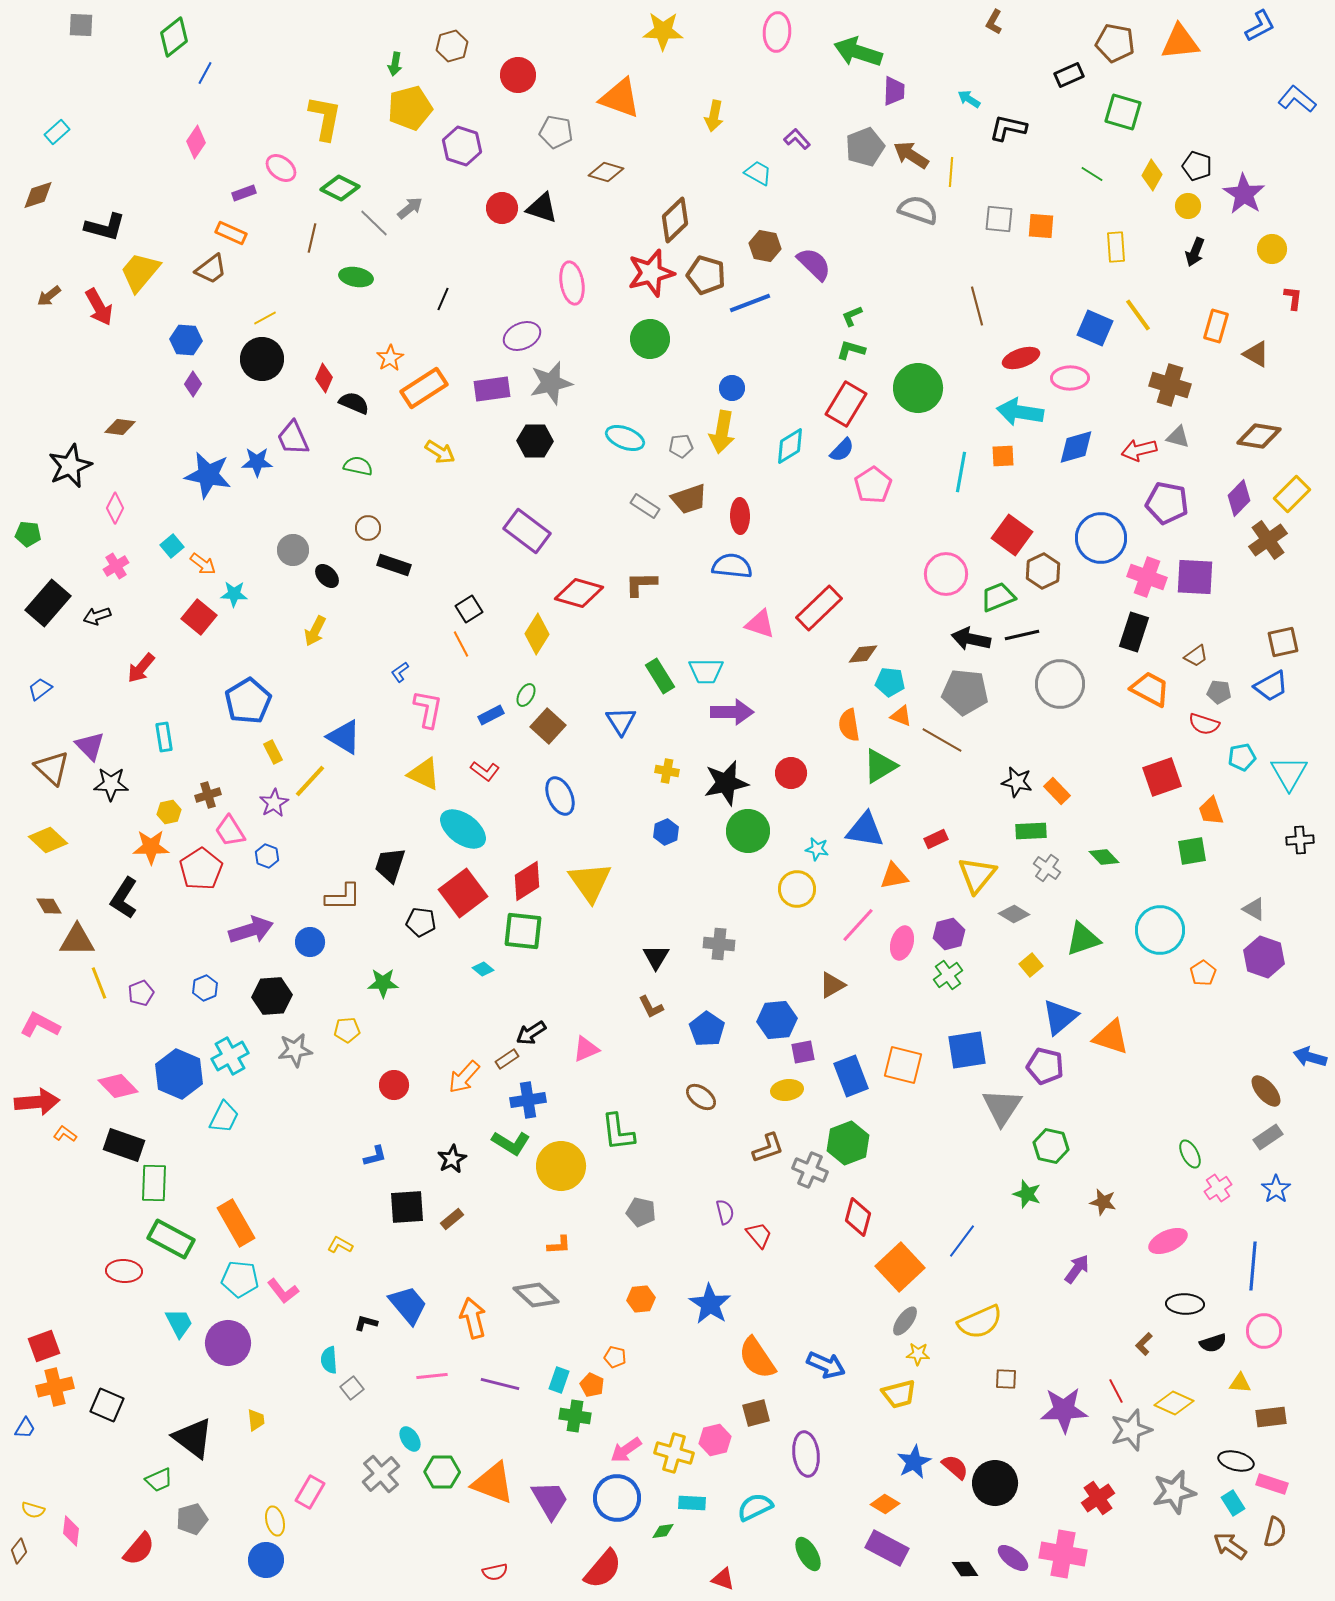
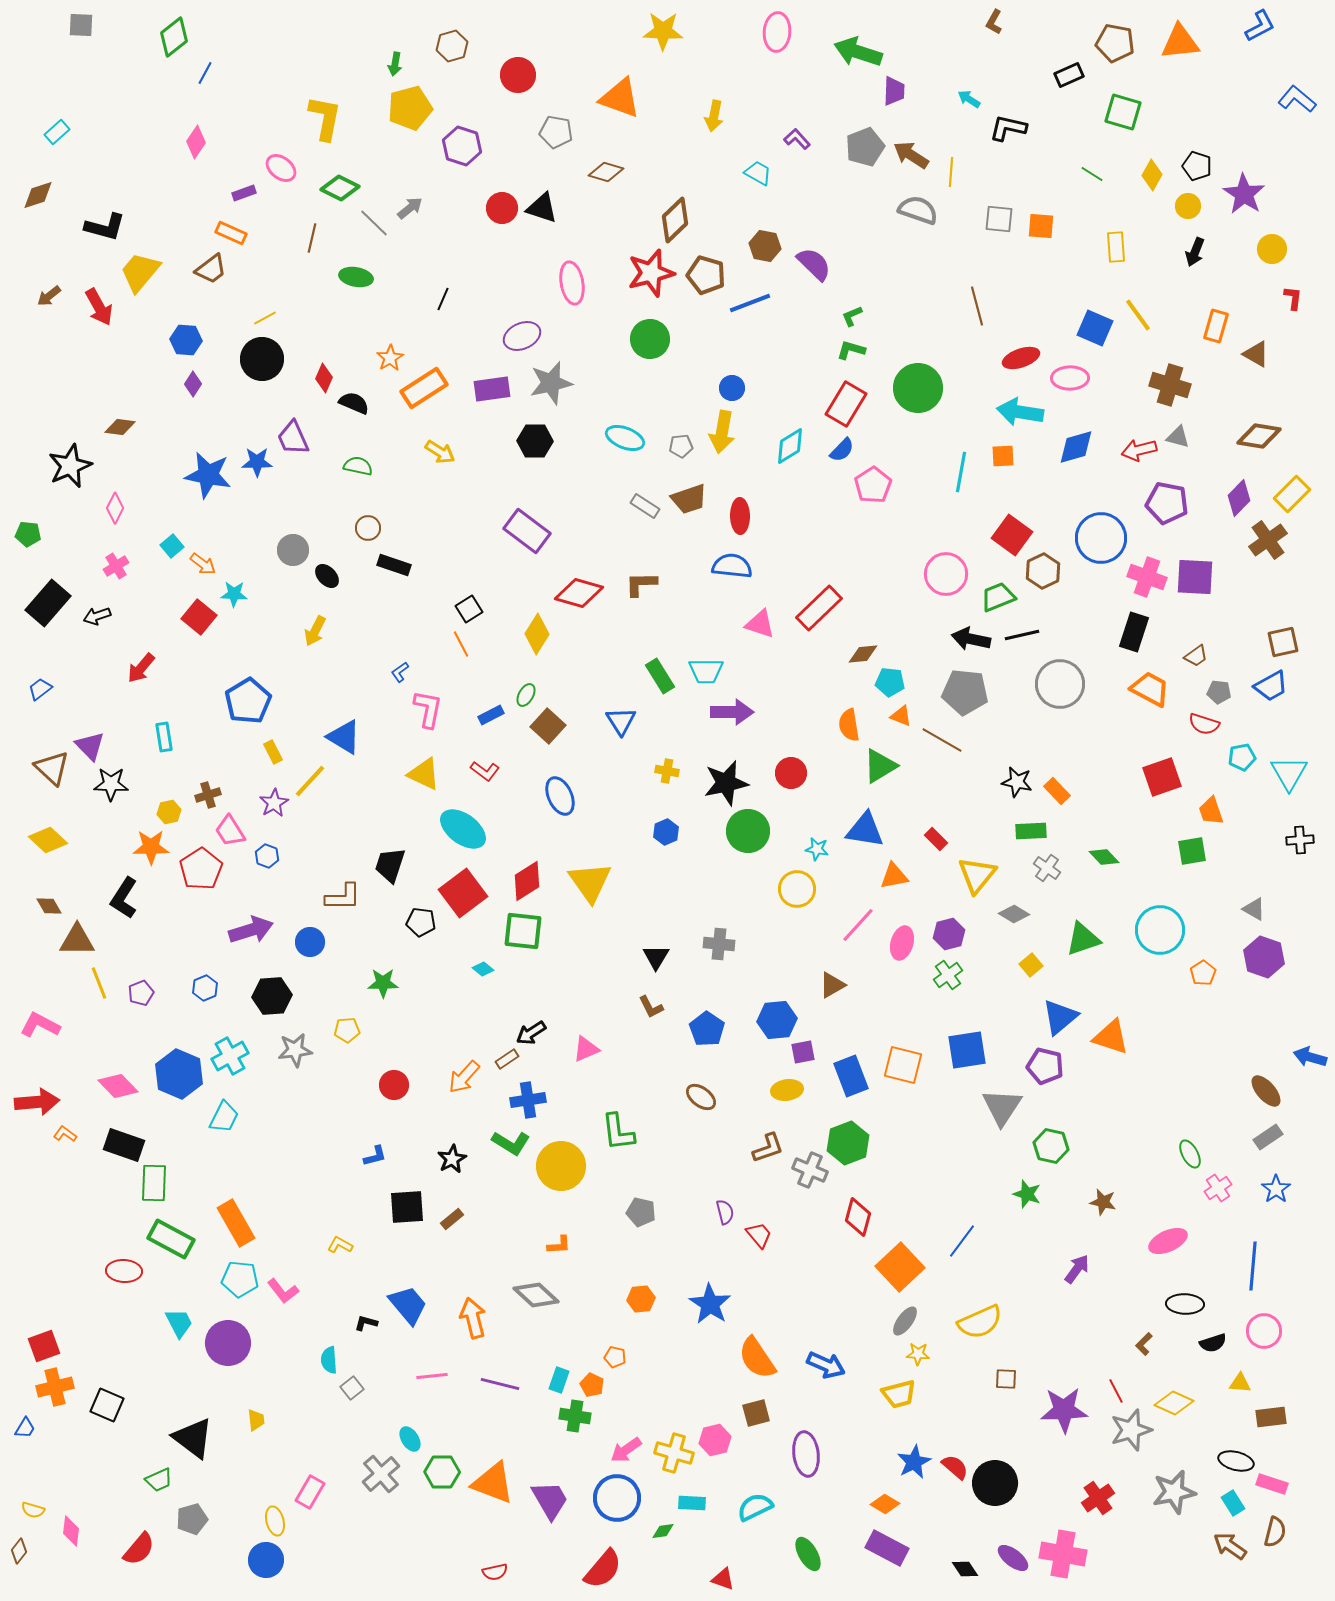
red rectangle at (936, 839): rotated 70 degrees clockwise
